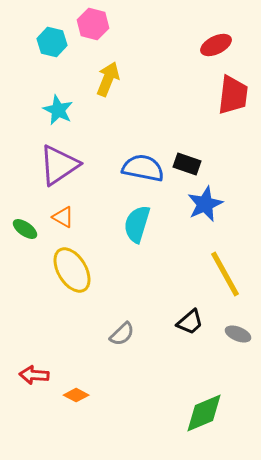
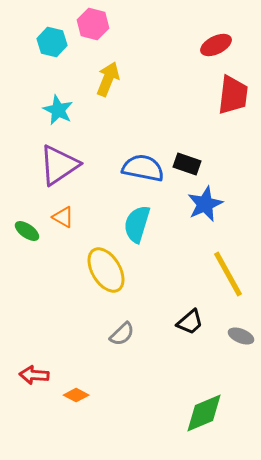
green ellipse: moved 2 px right, 2 px down
yellow ellipse: moved 34 px right
yellow line: moved 3 px right
gray ellipse: moved 3 px right, 2 px down
